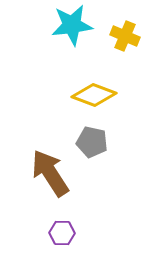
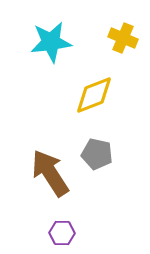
cyan star: moved 21 px left, 17 px down
yellow cross: moved 2 px left, 2 px down
yellow diamond: rotated 42 degrees counterclockwise
gray pentagon: moved 5 px right, 12 px down
